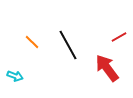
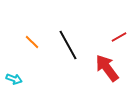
cyan arrow: moved 1 px left, 3 px down
